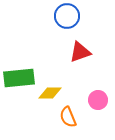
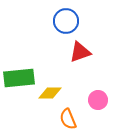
blue circle: moved 1 px left, 5 px down
orange semicircle: moved 2 px down
